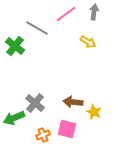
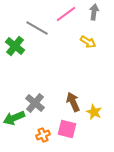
brown arrow: rotated 60 degrees clockwise
